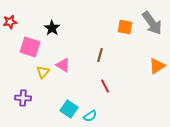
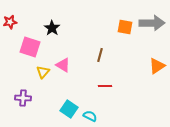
gray arrow: rotated 55 degrees counterclockwise
red line: rotated 64 degrees counterclockwise
cyan semicircle: rotated 120 degrees counterclockwise
